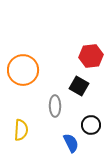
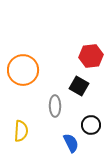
yellow semicircle: moved 1 px down
